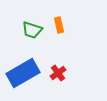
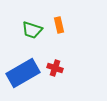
red cross: moved 3 px left, 5 px up; rotated 35 degrees counterclockwise
